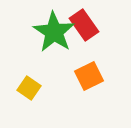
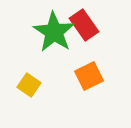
yellow square: moved 3 px up
